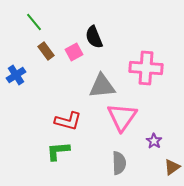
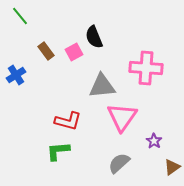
green line: moved 14 px left, 6 px up
gray semicircle: rotated 130 degrees counterclockwise
